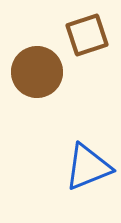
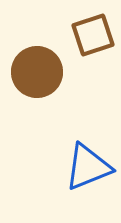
brown square: moved 6 px right
